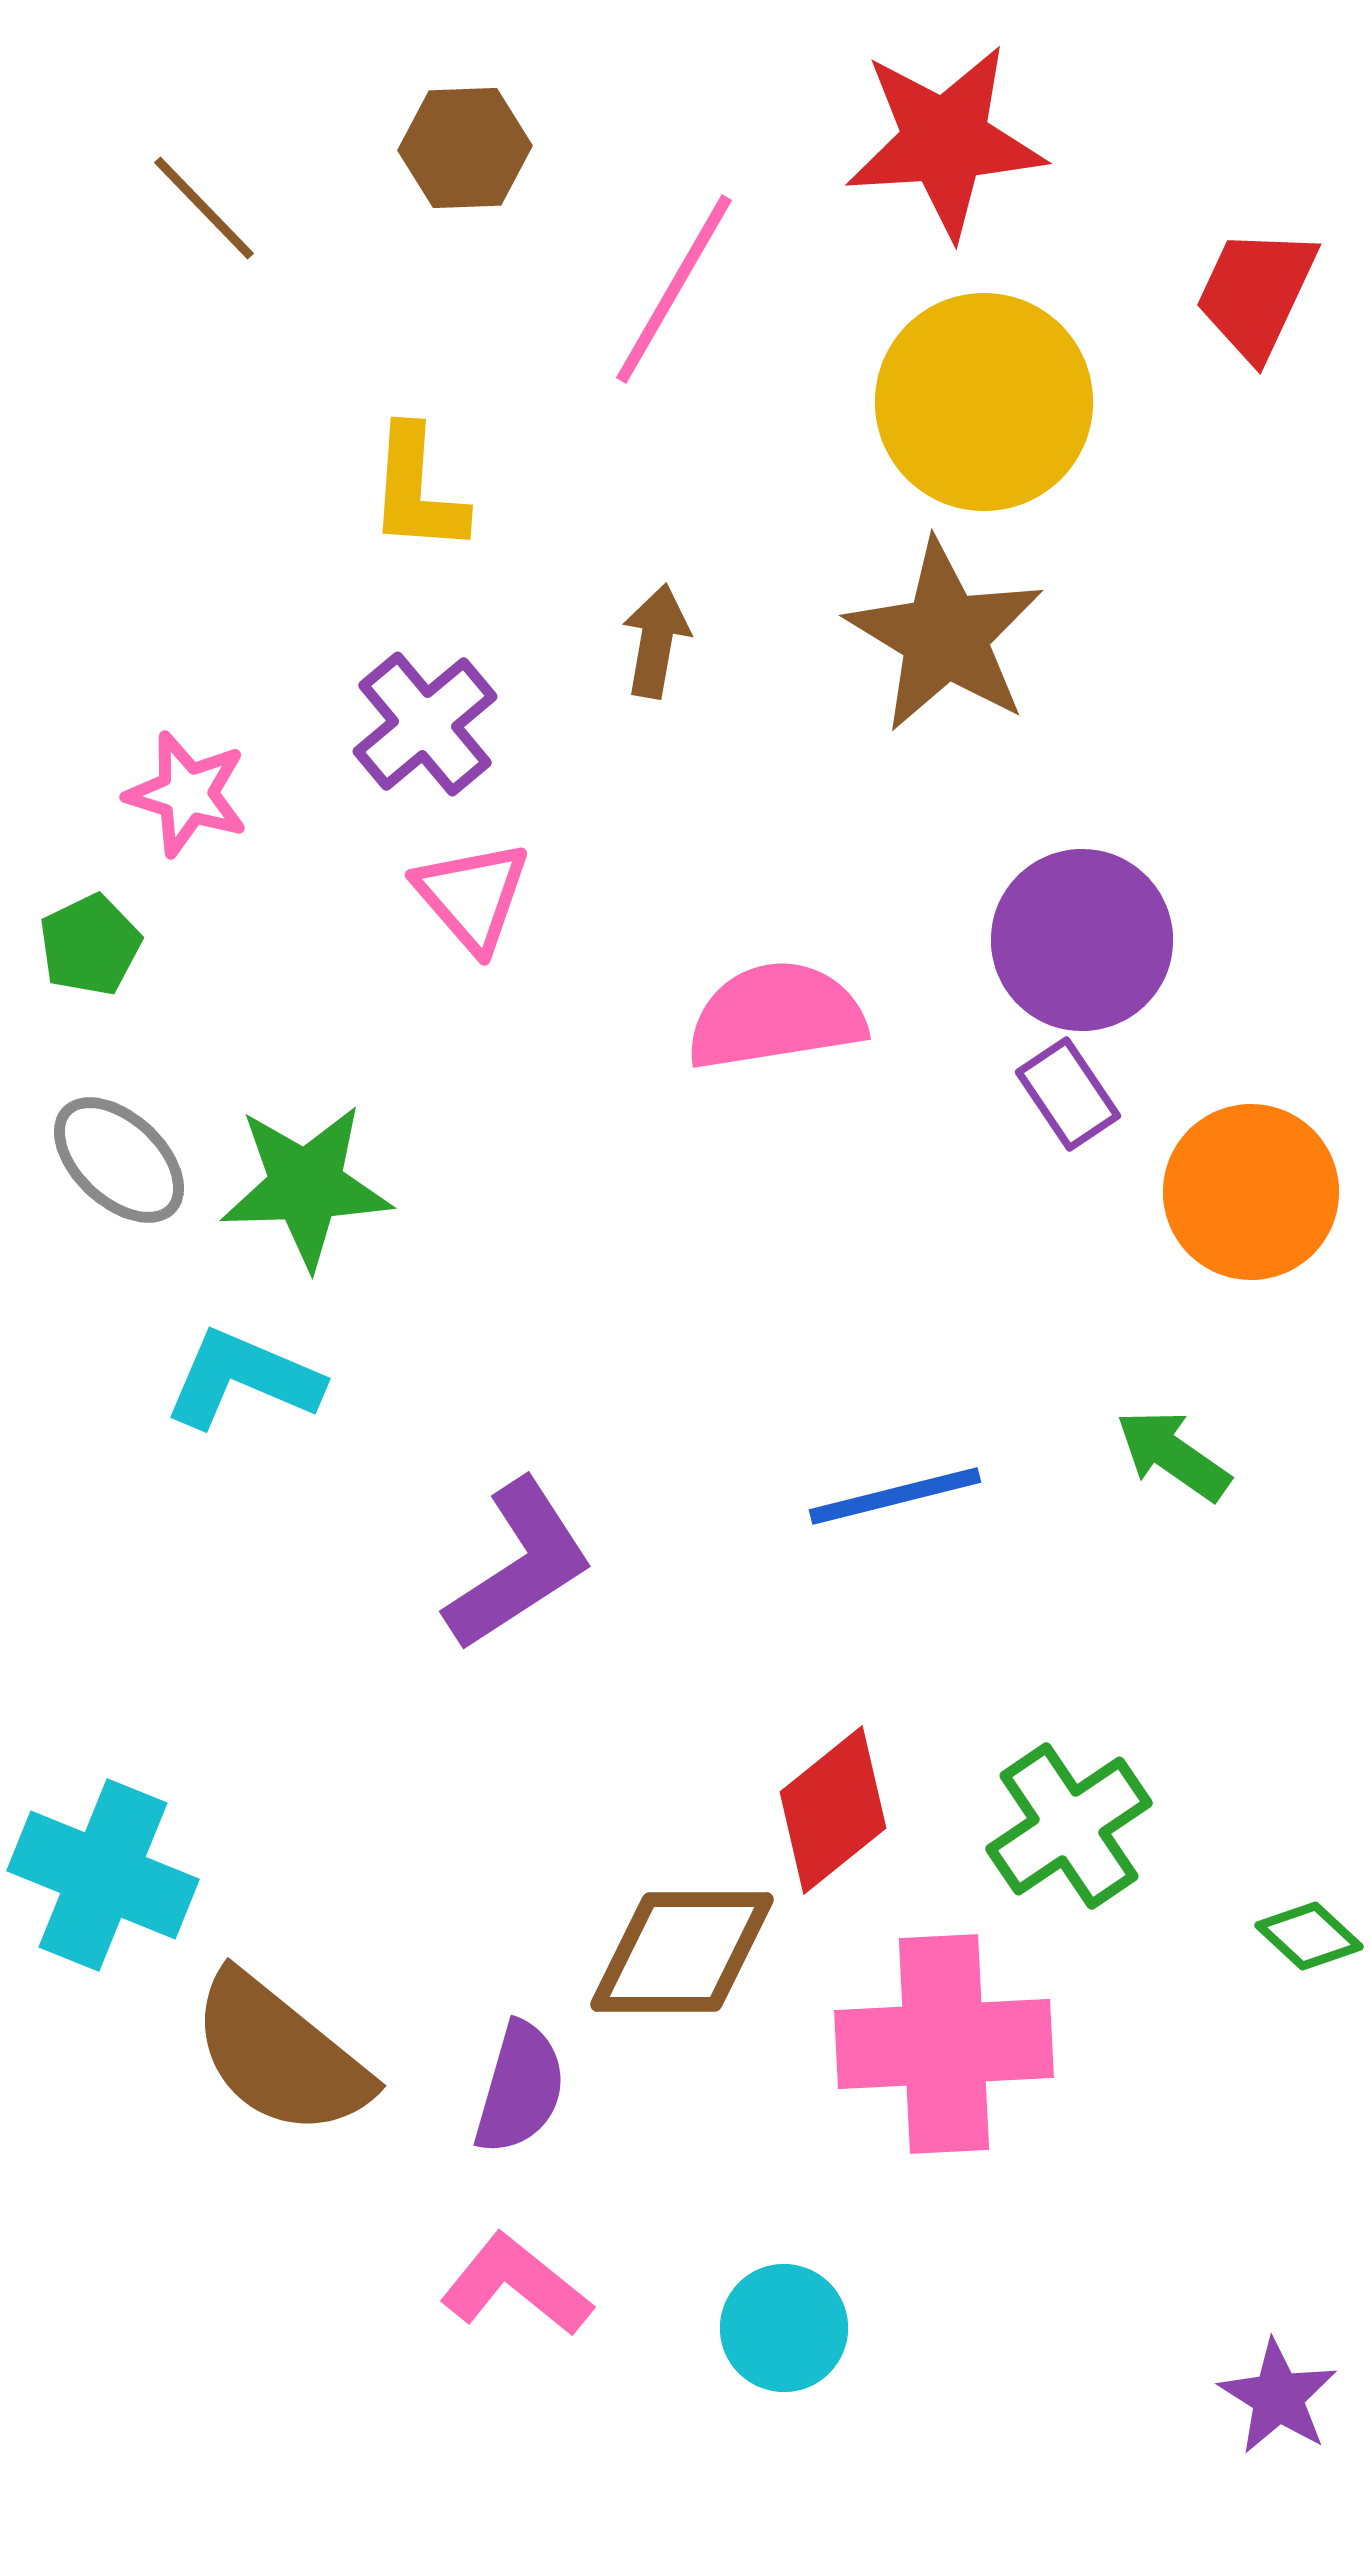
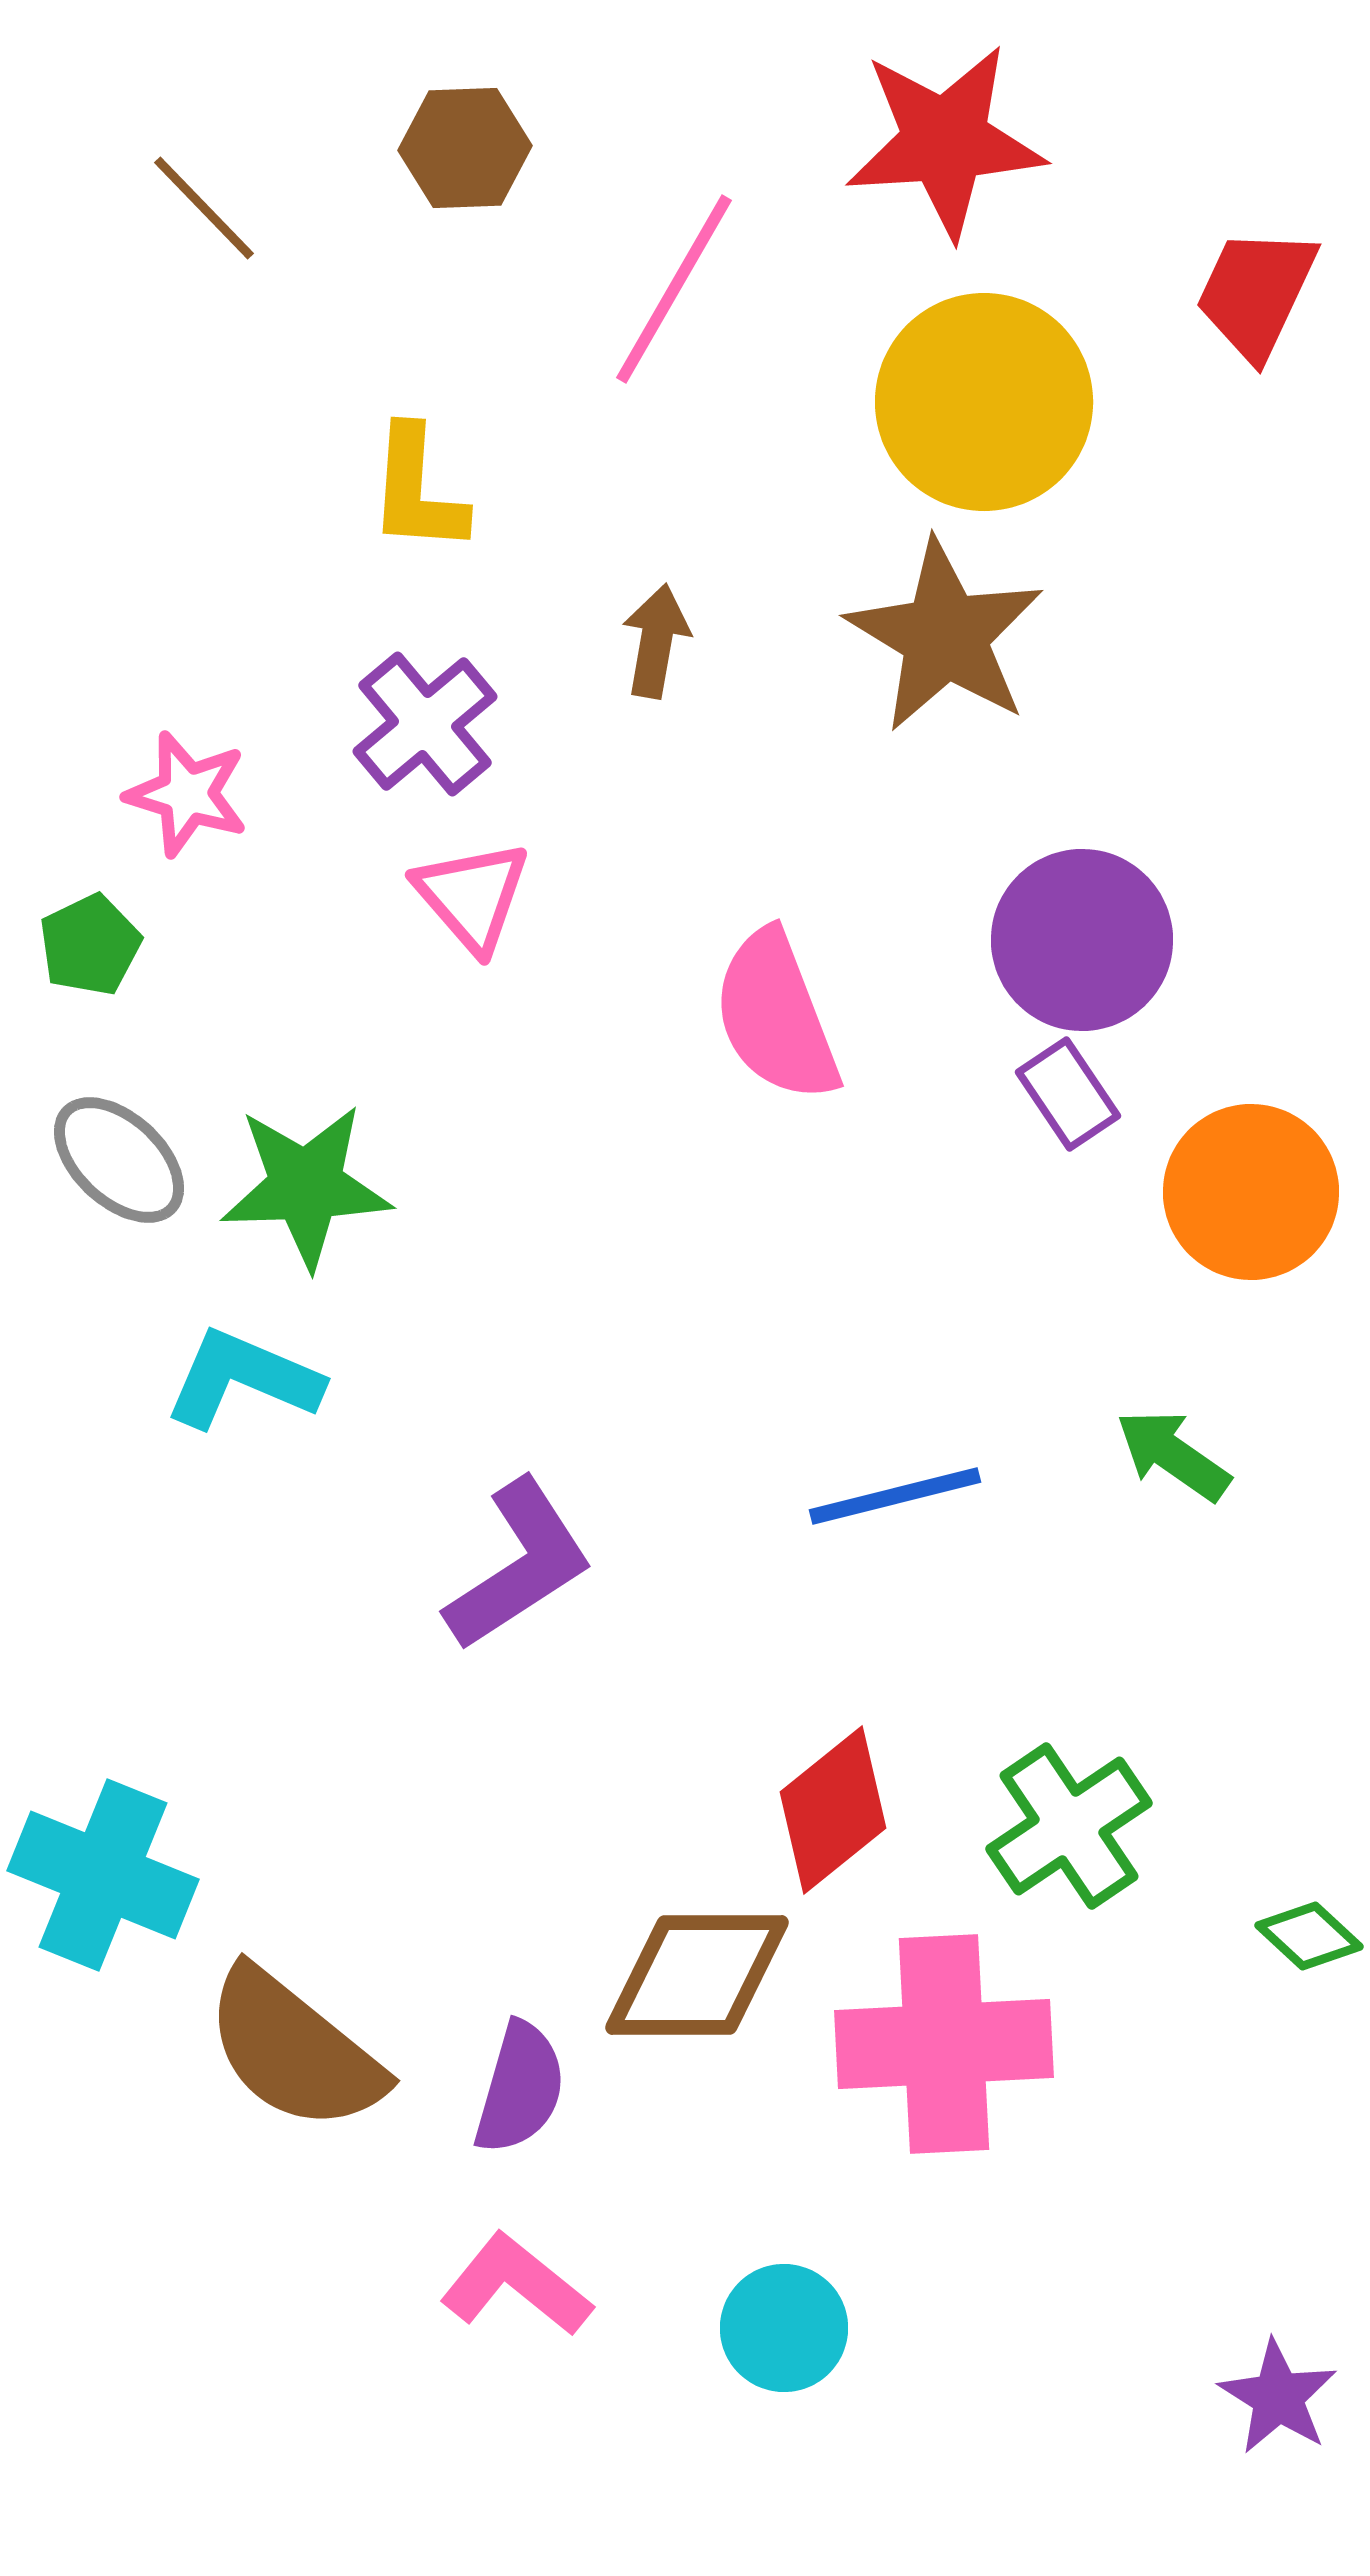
pink semicircle: rotated 102 degrees counterclockwise
brown diamond: moved 15 px right, 23 px down
brown semicircle: moved 14 px right, 5 px up
